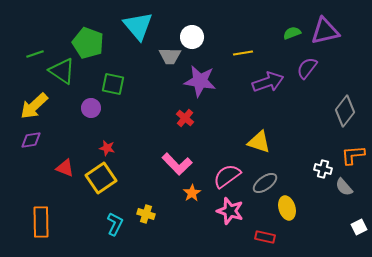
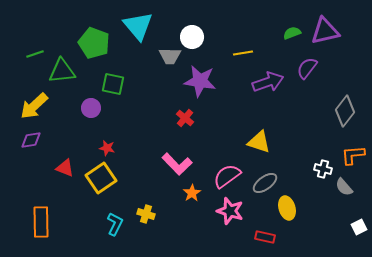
green pentagon: moved 6 px right
green triangle: rotated 40 degrees counterclockwise
